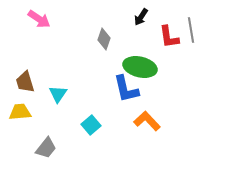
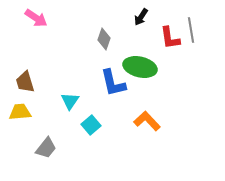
pink arrow: moved 3 px left, 1 px up
red L-shape: moved 1 px right, 1 px down
blue L-shape: moved 13 px left, 6 px up
cyan triangle: moved 12 px right, 7 px down
